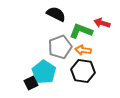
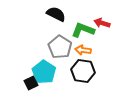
green L-shape: moved 2 px right, 1 px up
gray pentagon: rotated 20 degrees counterclockwise
